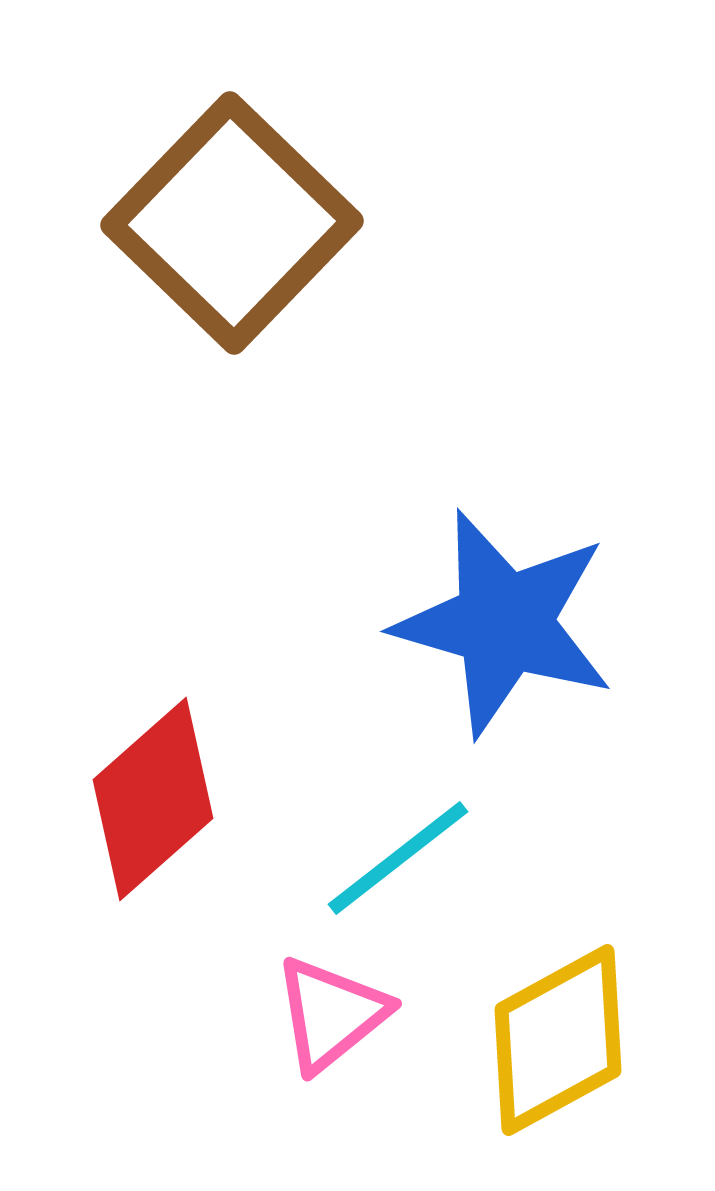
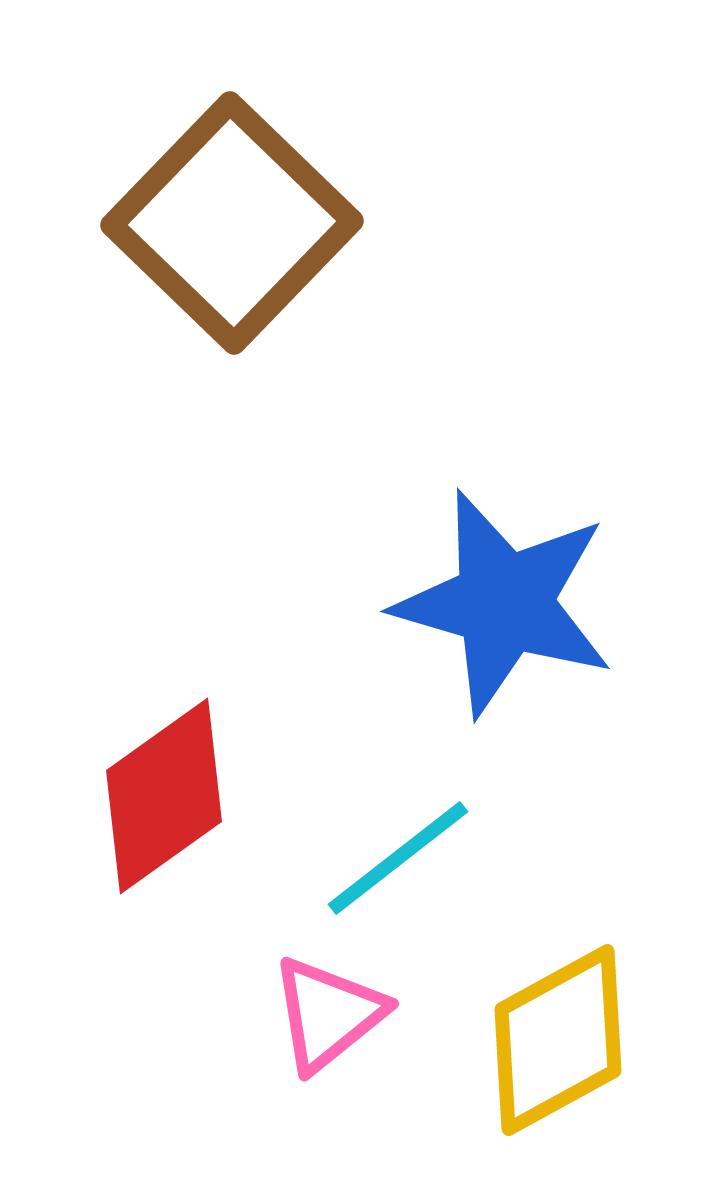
blue star: moved 20 px up
red diamond: moved 11 px right, 3 px up; rotated 6 degrees clockwise
pink triangle: moved 3 px left
